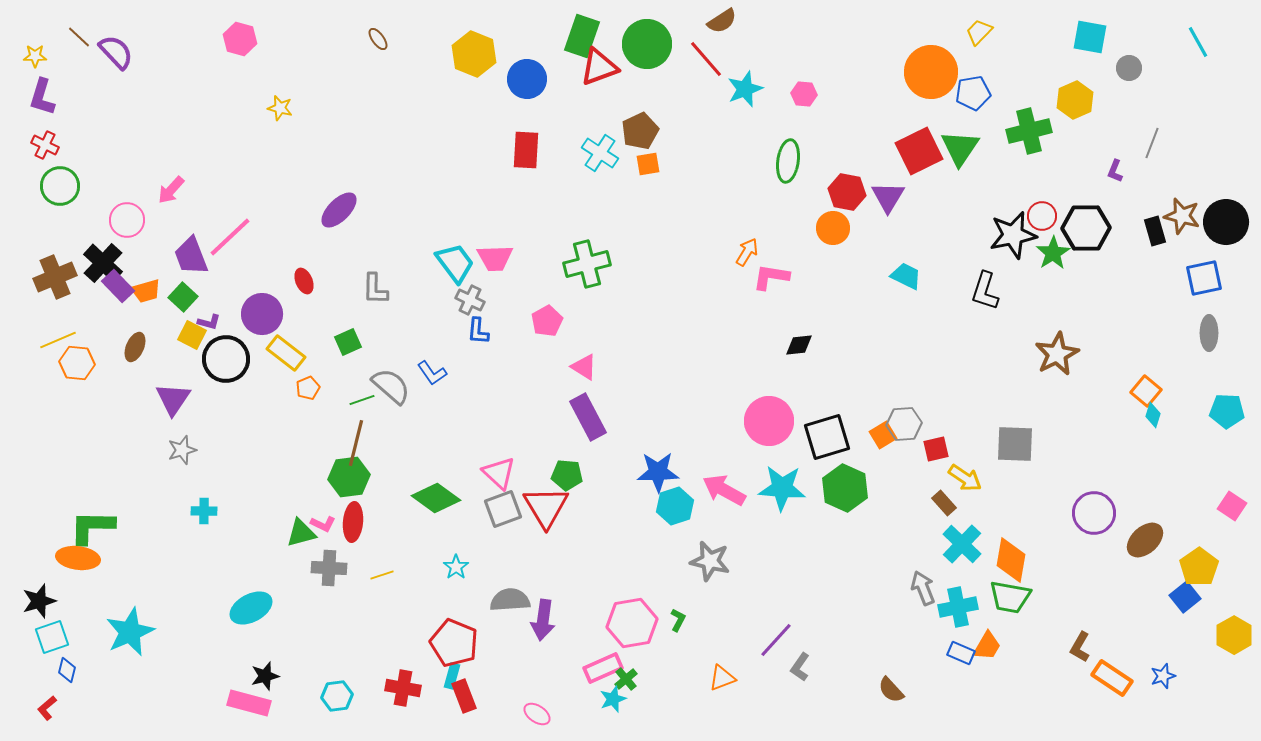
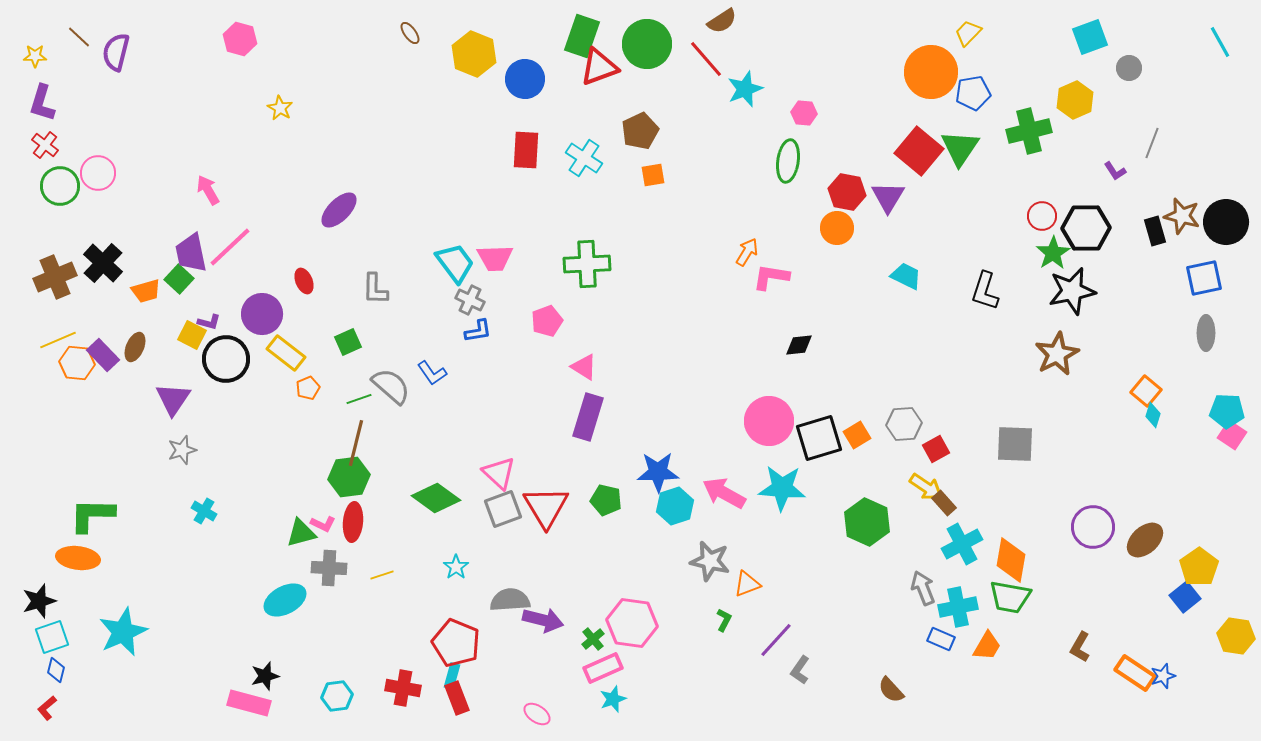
yellow trapezoid at (979, 32): moved 11 px left, 1 px down
cyan square at (1090, 37): rotated 30 degrees counterclockwise
brown ellipse at (378, 39): moved 32 px right, 6 px up
cyan line at (1198, 42): moved 22 px right
purple semicircle at (116, 52): rotated 123 degrees counterclockwise
blue circle at (527, 79): moved 2 px left
pink hexagon at (804, 94): moved 19 px down
purple L-shape at (42, 97): moved 6 px down
yellow star at (280, 108): rotated 15 degrees clockwise
red cross at (45, 145): rotated 12 degrees clockwise
red square at (919, 151): rotated 24 degrees counterclockwise
cyan cross at (600, 153): moved 16 px left, 5 px down
orange square at (648, 164): moved 5 px right, 11 px down
purple L-shape at (1115, 171): rotated 55 degrees counterclockwise
pink arrow at (171, 190): moved 37 px right; rotated 108 degrees clockwise
pink circle at (127, 220): moved 29 px left, 47 px up
orange circle at (833, 228): moved 4 px right
black star at (1013, 235): moved 59 px right, 56 px down
pink line at (230, 237): moved 10 px down
purple trapezoid at (191, 256): moved 3 px up; rotated 9 degrees clockwise
green cross at (587, 264): rotated 12 degrees clockwise
purple rectangle at (118, 286): moved 15 px left, 69 px down
green square at (183, 297): moved 4 px left, 18 px up
pink pentagon at (547, 321): rotated 8 degrees clockwise
blue L-shape at (478, 331): rotated 104 degrees counterclockwise
gray ellipse at (1209, 333): moved 3 px left
green line at (362, 400): moved 3 px left, 1 px up
purple rectangle at (588, 417): rotated 45 degrees clockwise
orange square at (883, 435): moved 26 px left
black square at (827, 437): moved 8 px left, 1 px down
red square at (936, 449): rotated 16 degrees counterclockwise
green pentagon at (567, 475): moved 39 px right, 25 px down; rotated 8 degrees clockwise
yellow arrow at (965, 478): moved 39 px left, 9 px down
green hexagon at (845, 488): moved 22 px right, 34 px down
pink arrow at (724, 490): moved 3 px down
pink square at (1232, 506): moved 71 px up
cyan cross at (204, 511): rotated 30 degrees clockwise
purple circle at (1094, 513): moved 1 px left, 14 px down
green L-shape at (92, 527): moved 12 px up
cyan cross at (962, 544): rotated 18 degrees clockwise
cyan ellipse at (251, 608): moved 34 px right, 8 px up
purple arrow at (543, 620): rotated 84 degrees counterclockwise
green L-shape at (678, 620): moved 46 px right
pink hexagon at (632, 623): rotated 18 degrees clockwise
cyan star at (130, 632): moved 7 px left
yellow hexagon at (1234, 635): moved 2 px right, 1 px down; rotated 21 degrees counterclockwise
red pentagon at (454, 643): moved 2 px right
blue rectangle at (961, 653): moved 20 px left, 14 px up
gray L-shape at (800, 667): moved 3 px down
blue diamond at (67, 670): moved 11 px left
orange triangle at (722, 678): moved 25 px right, 94 px up
orange rectangle at (1112, 678): moved 23 px right, 5 px up
green cross at (626, 679): moved 33 px left, 40 px up
red rectangle at (464, 696): moved 7 px left, 2 px down
